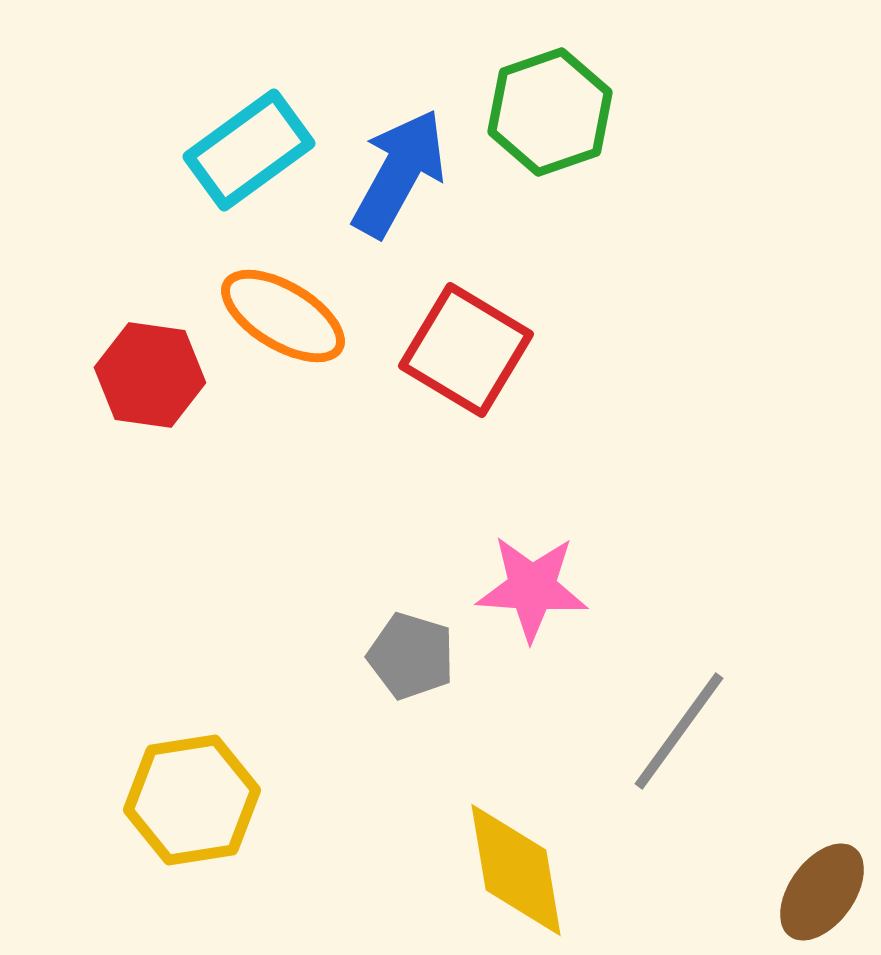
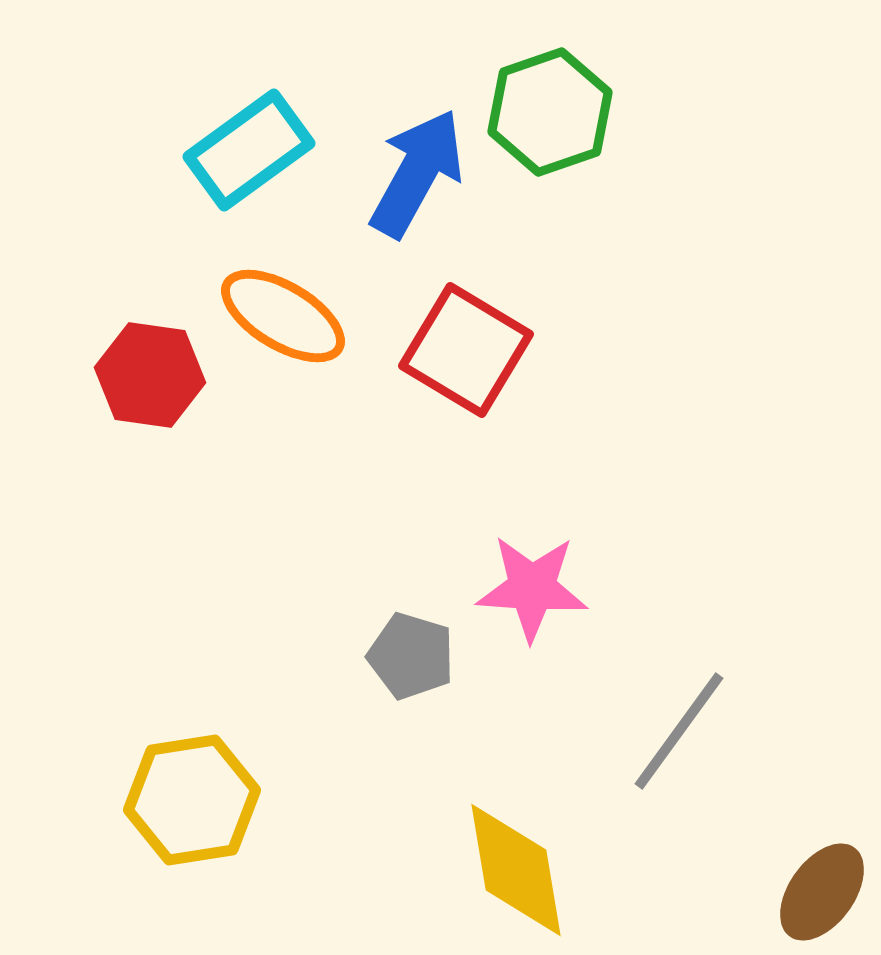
blue arrow: moved 18 px right
